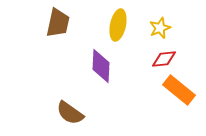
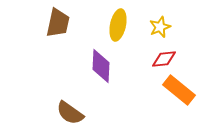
yellow star: moved 1 px up
